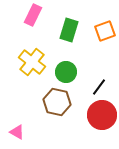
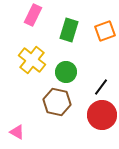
yellow cross: moved 2 px up
black line: moved 2 px right
